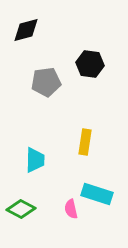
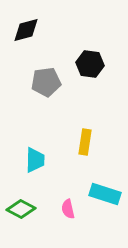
cyan rectangle: moved 8 px right
pink semicircle: moved 3 px left
